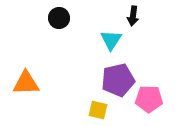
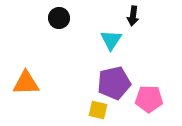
purple pentagon: moved 4 px left, 3 px down
